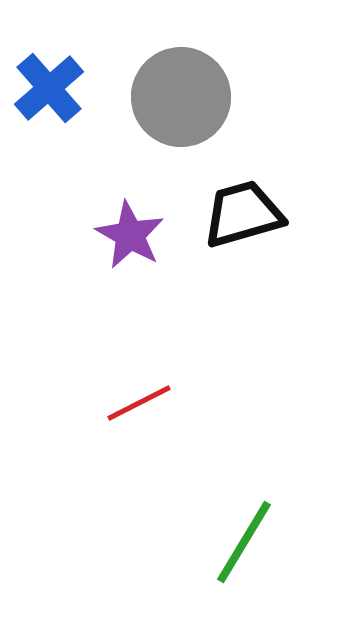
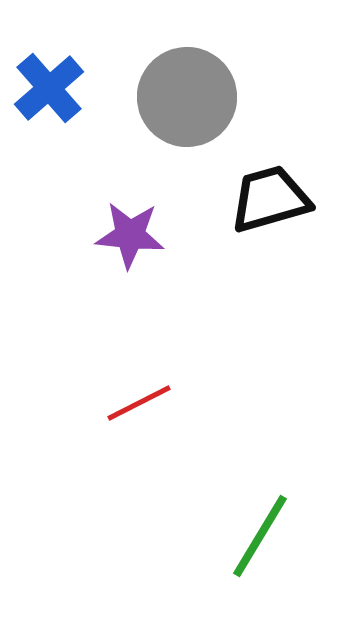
gray circle: moved 6 px right
black trapezoid: moved 27 px right, 15 px up
purple star: rotated 24 degrees counterclockwise
green line: moved 16 px right, 6 px up
